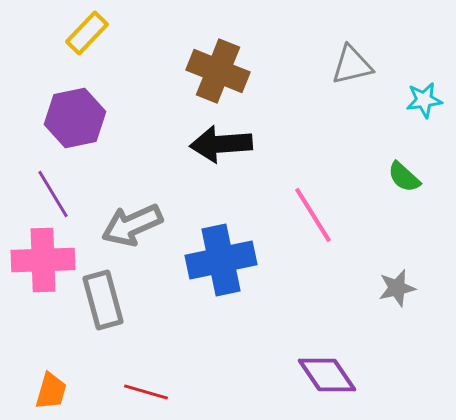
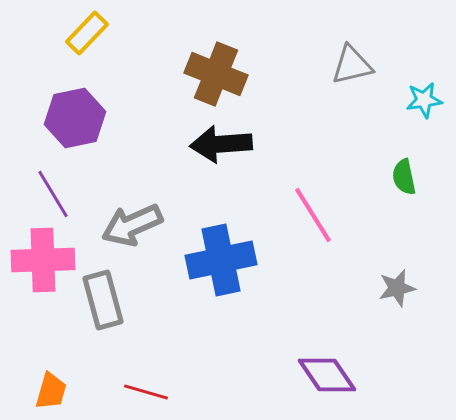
brown cross: moved 2 px left, 3 px down
green semicircle: rotated 36 degrees clockwise
